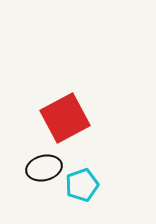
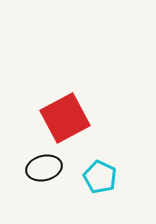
cyan pentagon: moved 18 px right, 8 px up; rotated 28 degrees counterclockwise
